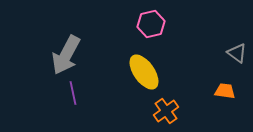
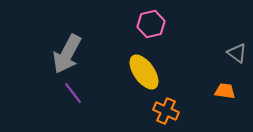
gray arrow: moved 1 px right, 1 px up
purple line: rotated 25 degrees counterclockwise
orange cross: rotated 30 degrees counterclockwise
